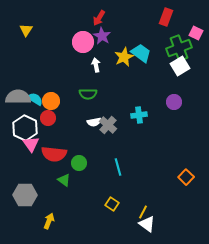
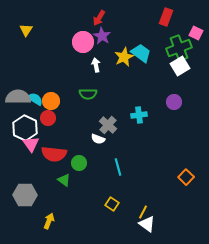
white semicircle: moved 4 px right, 17 px down; rotated 32 degrees clockwise
